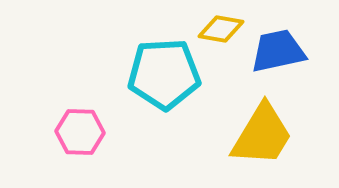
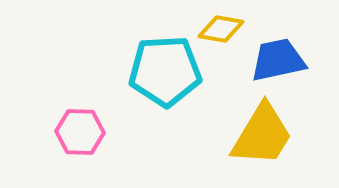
blue trapezoid: moved 9 px down
cyan pentagon: moved 1 px right, 3 px up
